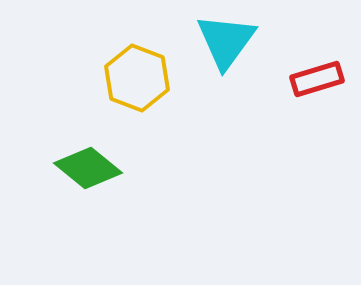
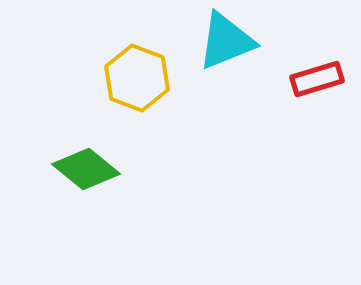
cyan triangle: rotated 32 degrees clockwise
green diamond: moved 2 px left, 1 px down
